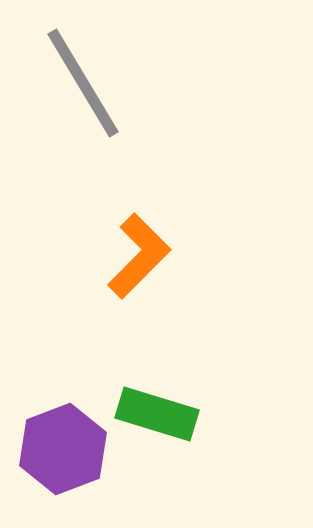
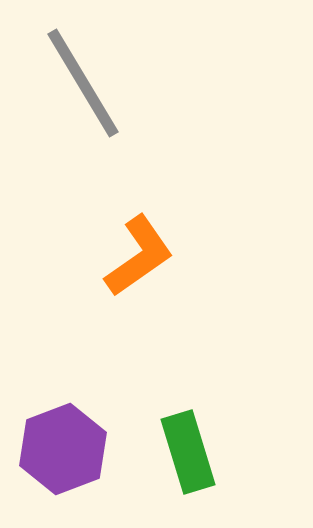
orange L-shape: rotated 10 degrees clockwise
green rectangle: moved 31 px right, 38 px down; rotated 56 degrees clockwise
